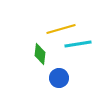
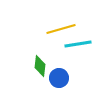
green diamond: moved 12 px down
